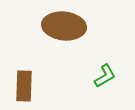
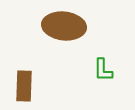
green L-shape: moved 2 px left, 6 px up; rotated 120 degrees clockwise
